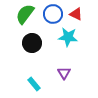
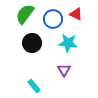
blue circle: moved 5 px down
cyan star: moved 6 px down
purple triangle: moved 3 px up
cyan rectangle: moved 2 px down
